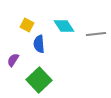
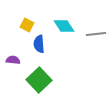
purple semicircle: rotated 64 degrees clockwise
